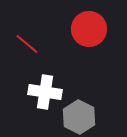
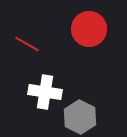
red line: rotated 10 degrees counterclockwise
gray hexagon: moved 1 px right
